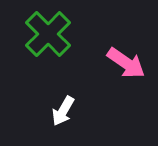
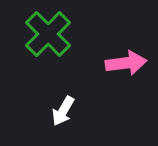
pink arrow: rotated 42 degrees counterclockwise
